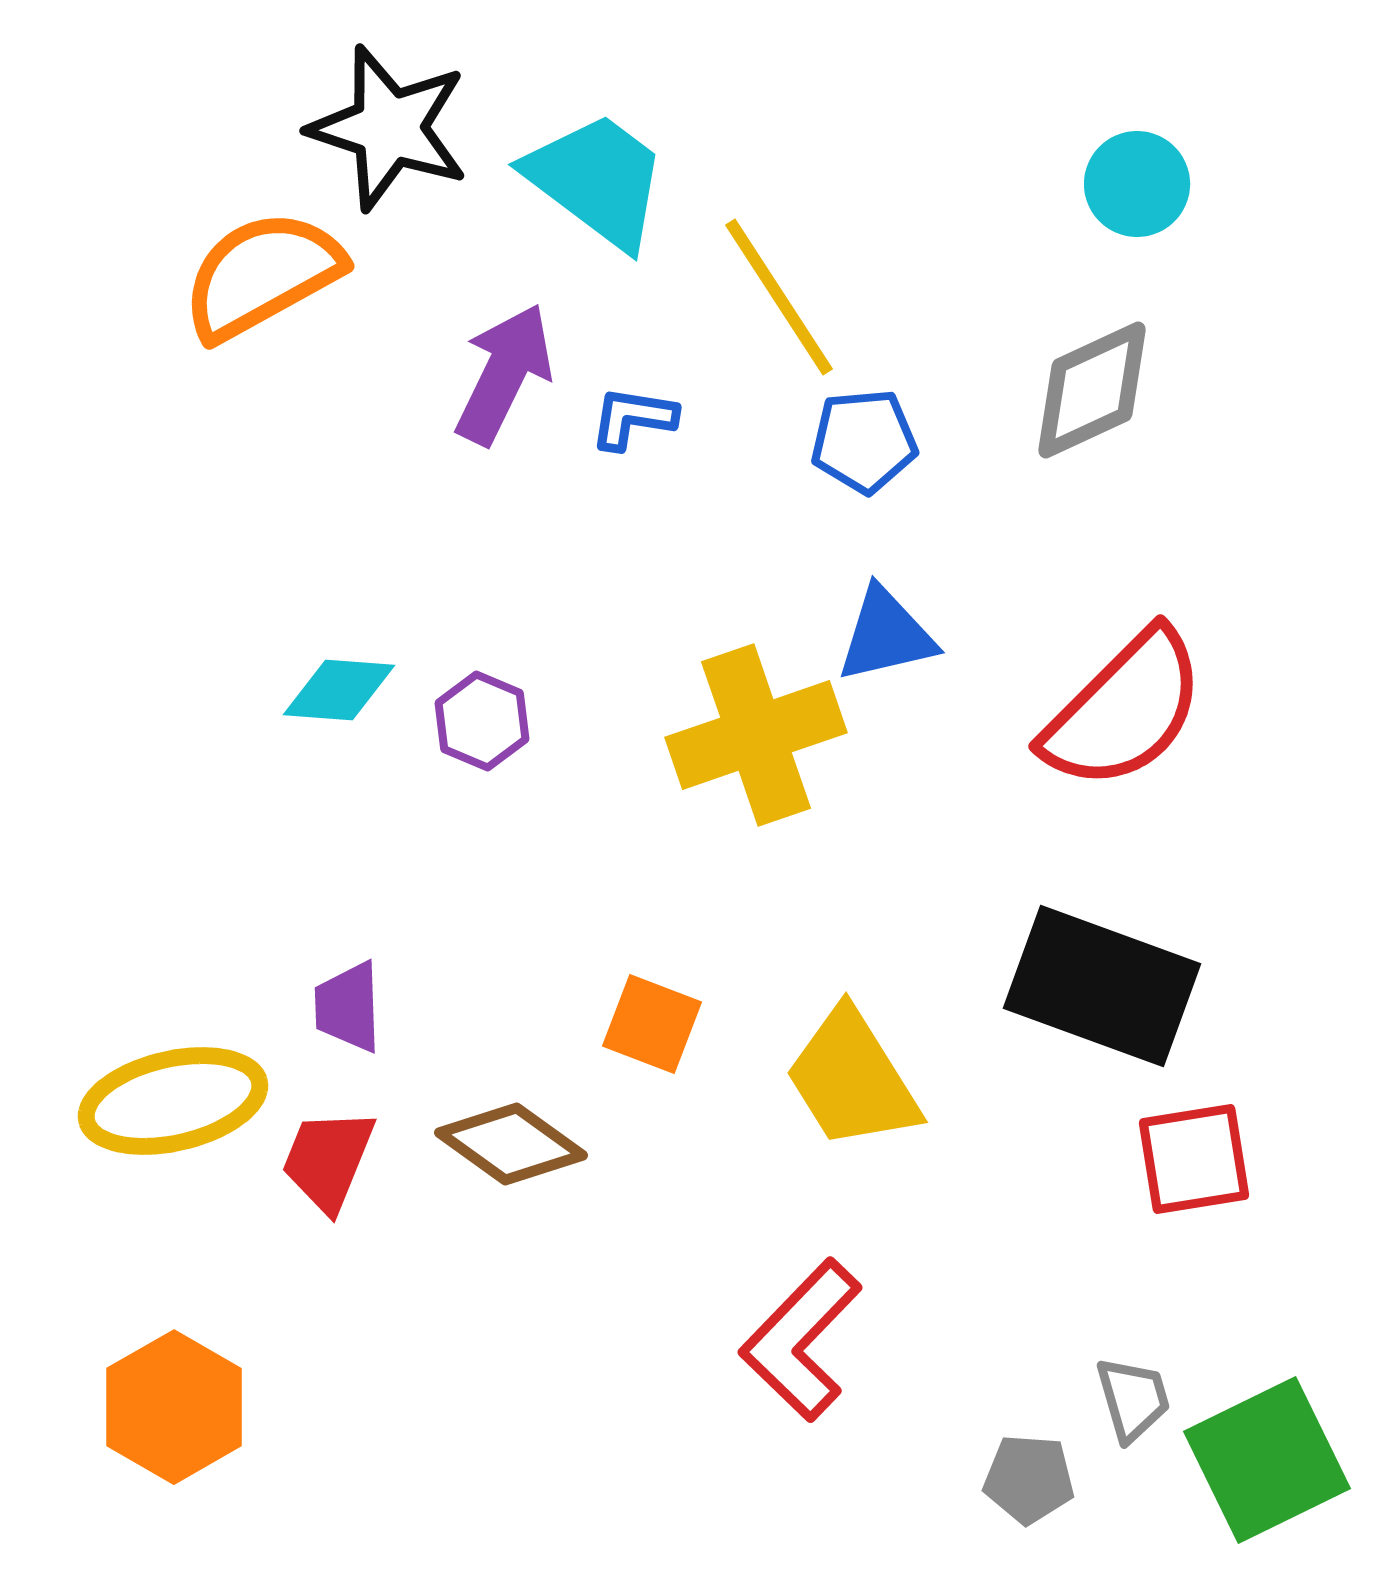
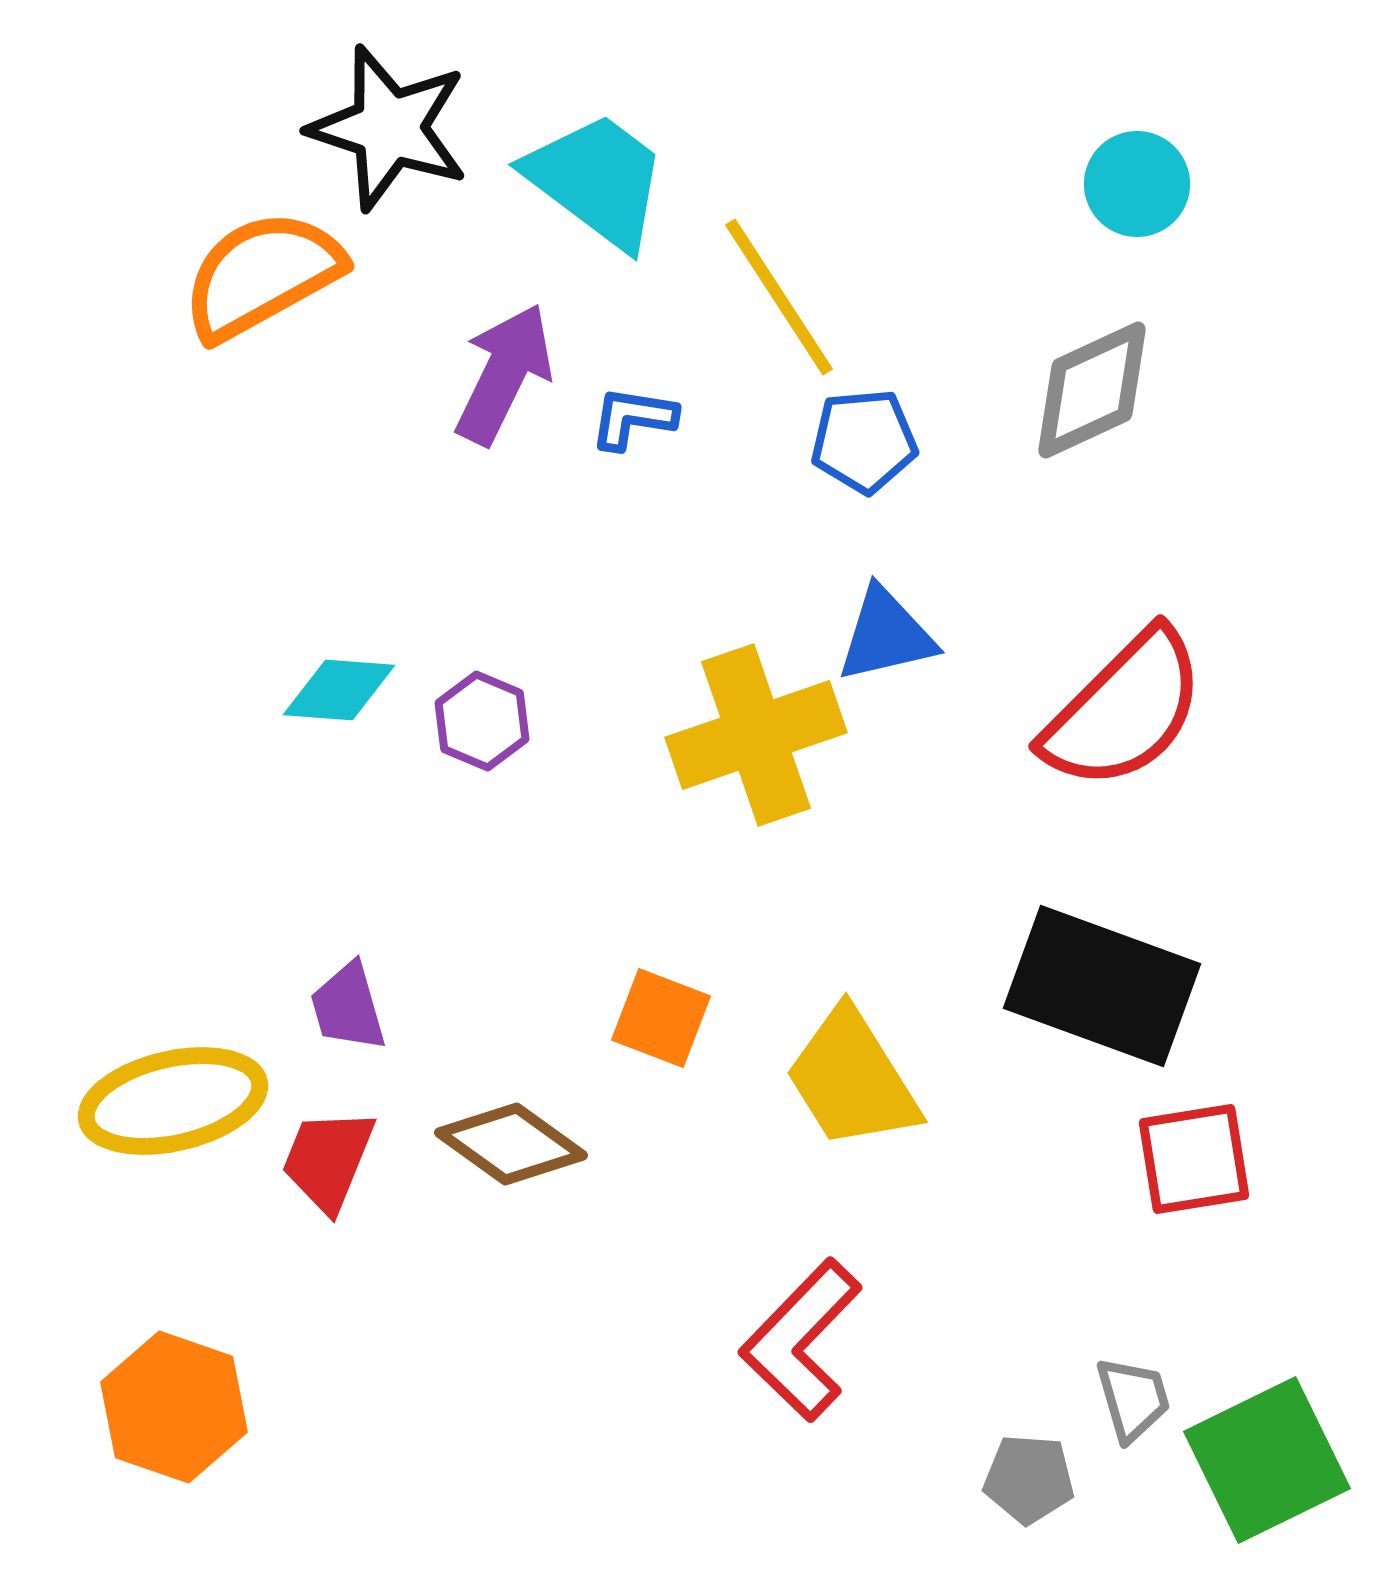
purple trapezoid: rotated 14 degrees counterclockwise
orange square: moved 9 px right, 6 px up
orange hexagon: rotated 11 degrees counterclockwise
